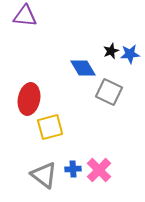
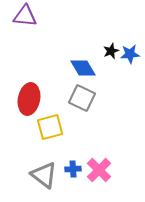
gray square: moved 27 px left, 6 px down
